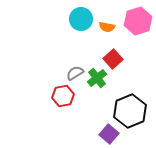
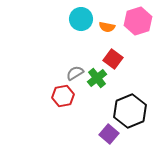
red square: rotated 12 degrees counterclockwise
